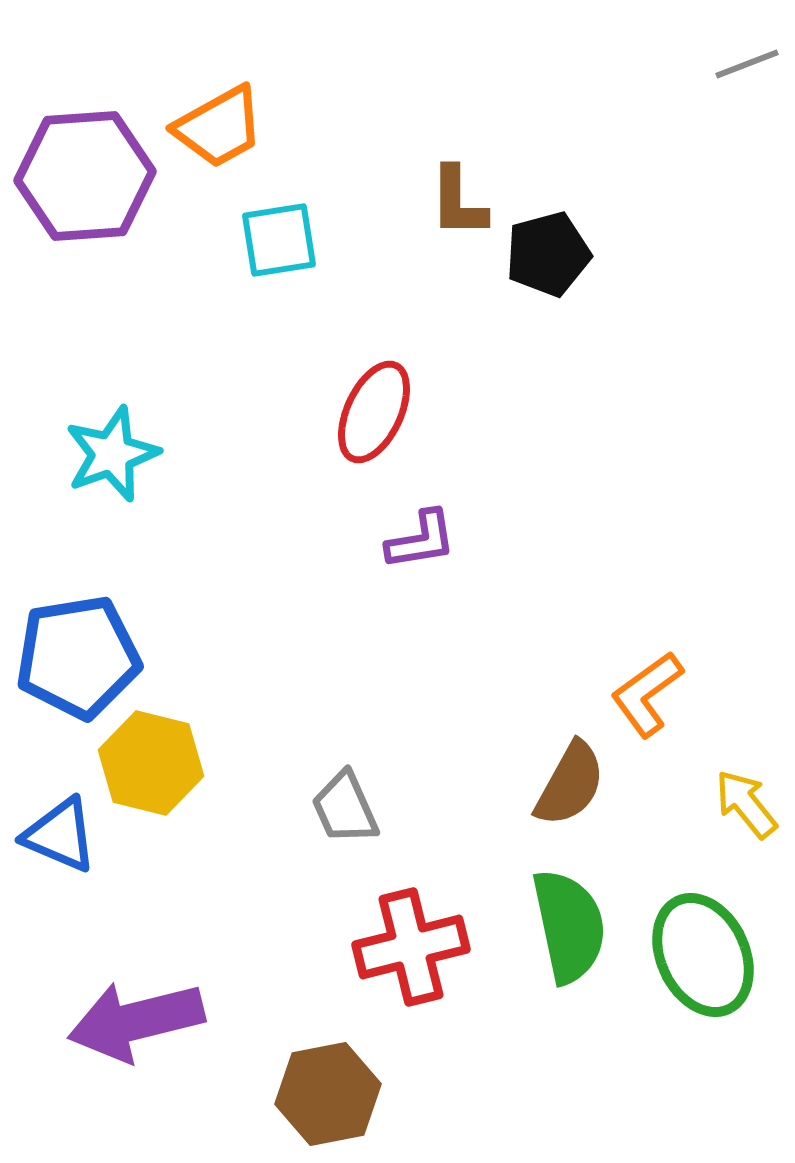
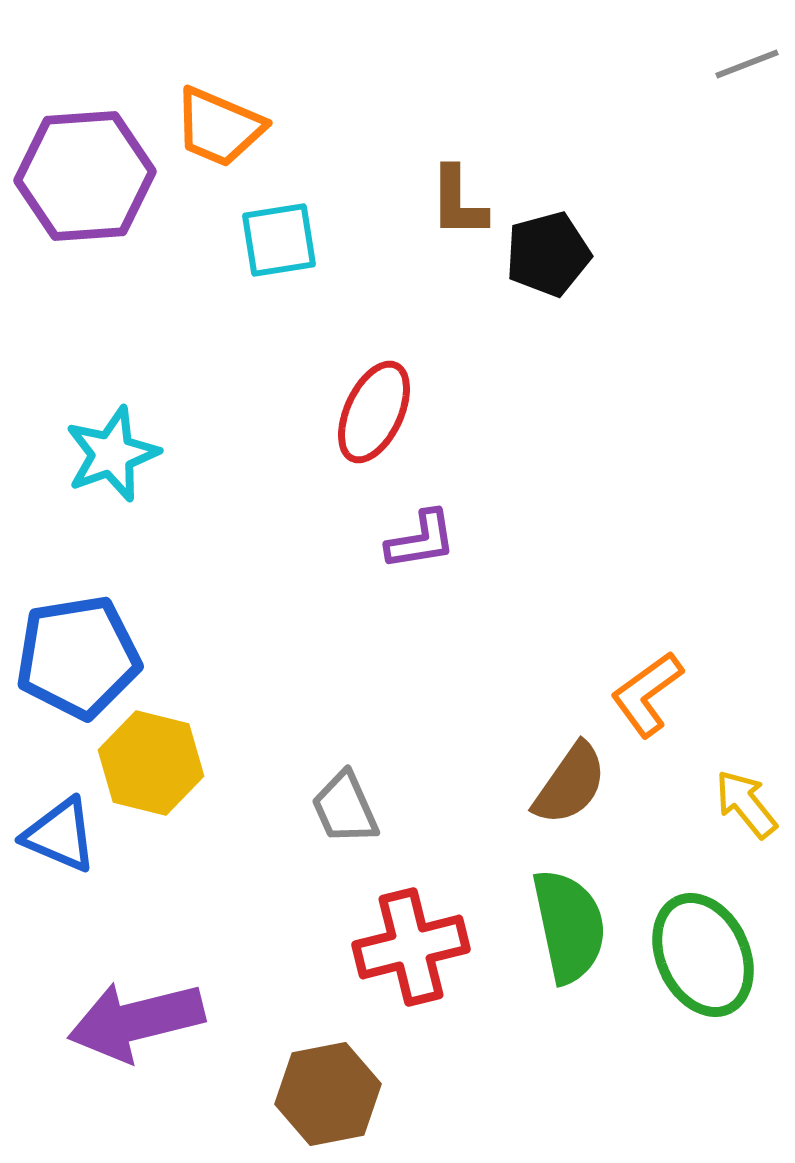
orange trapezoid: rotated 52 degrees clockwise
brown semicircle: rotated 6 degrees clockwise
